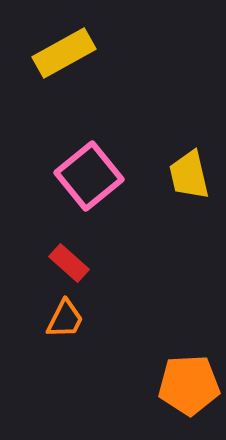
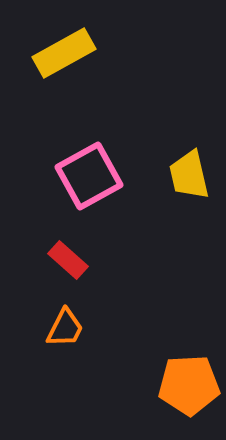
pink square: rotated 10 degrees clockwise
red rectangle: moved 1 px left, 3 px up
orange trapezoid: moved 9 px down
